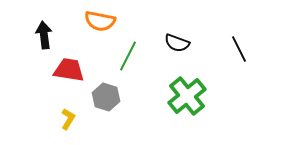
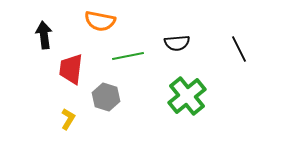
black semicircle: rotated 25 degrees counterclockwise
green line: rotated 52 degrees clockwise
red trapezoid: moved 2 px right, 1 px up; rotated 92 degrees counterclockwise
